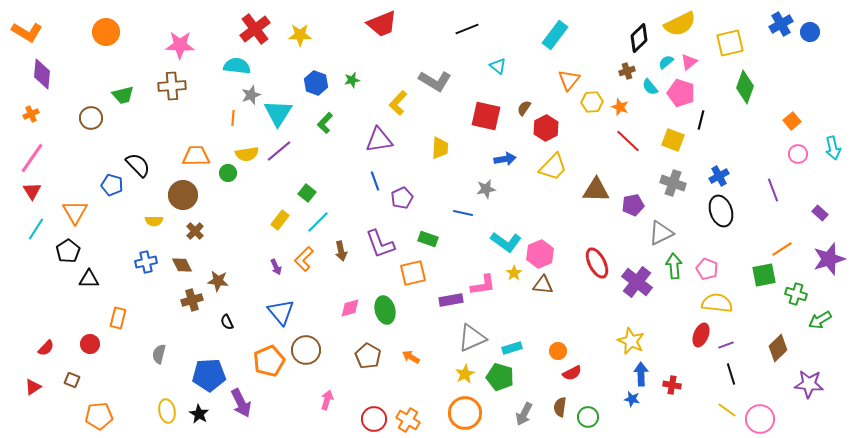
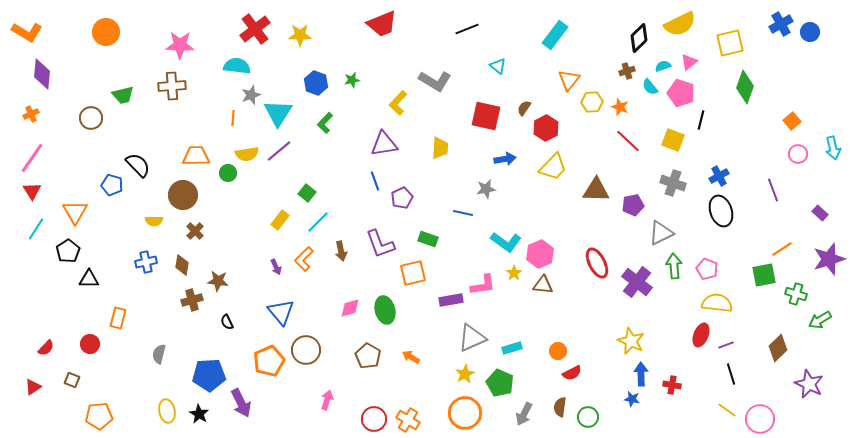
cyan semicircle at (666, 62): moved 3 px left, 4 px down; rotated 21 degrees clockwise
purple triangle at (379, 140): moved 5 px right, 4 px down
brown diamond at (182, 265): rotated 35 degrees clockwise
green pentagon at (500, 377): moved 6 px down; rotated 8 degrees clockwise
purple star at (809, 384): rotated 20 degrees clockwise
